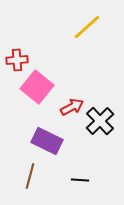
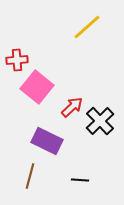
red arrow: rotated 15 degrees counterclockwise
